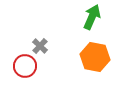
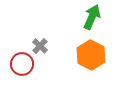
orange hexagon: moved 4 px left, 2 px up; rotated 16 degrees clockwise
red circle: moved 3 px left, 2 px up
